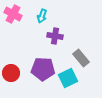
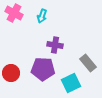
pink cross: moved 1 px right, 1 px up
purple cross: moved 9 px down
gray rectangle: moved 7 px right, 5 px down
cyan square: moved 3 px right, 5 px down
